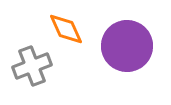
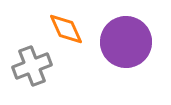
purple circle: moved 1 px left, 4 px up
